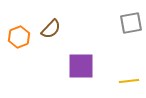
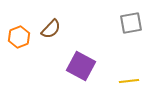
purple square: rotated 28 degrees clockwise
